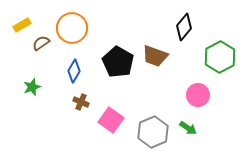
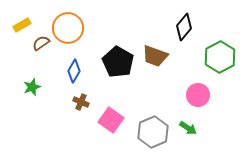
orange circle: moved 4 px left
